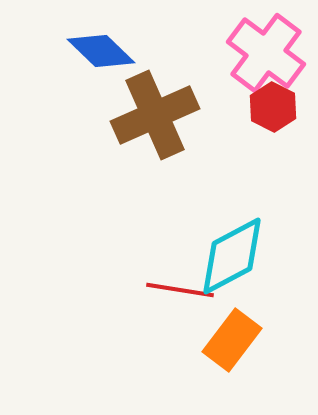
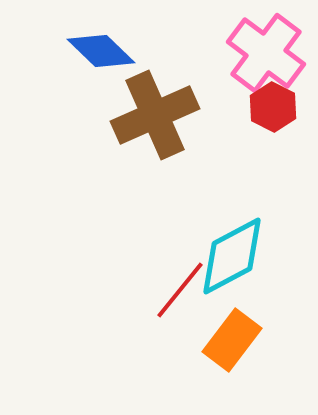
red line: rotated 60 degrees counterclockwise
